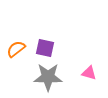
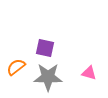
orange semicircle: moved 18 px down
